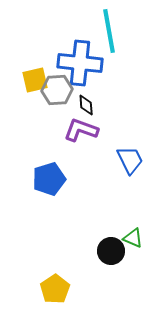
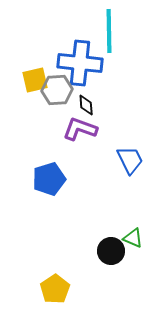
cyan line: rotated 9 degrees clockwise
purple L-shape: moved 1 px left, 1 px up
